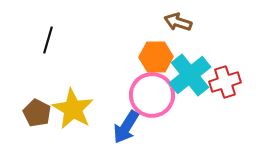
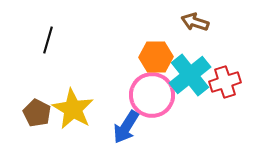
brown arrow: moved 17 px right
